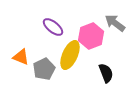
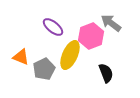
gray arrow: moved 4 px left
